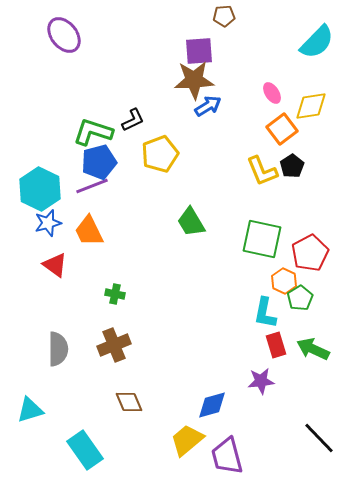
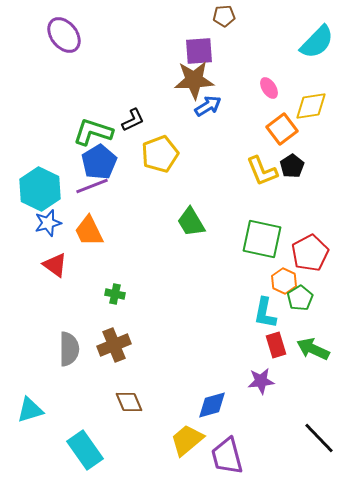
pink ellipse: moved 3 px left, 5 px up
blue pentagon: rotated 16 degrees counterclockwise
gray semicircle: moved 11 px right
